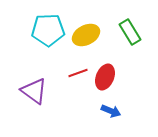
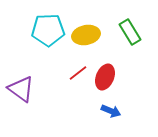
yellow ellipse: rotated 16 degrees clockwise
red line: rotated 18 degrees counterclockwise
purple triangle: moved 13 px left, 2 px up
